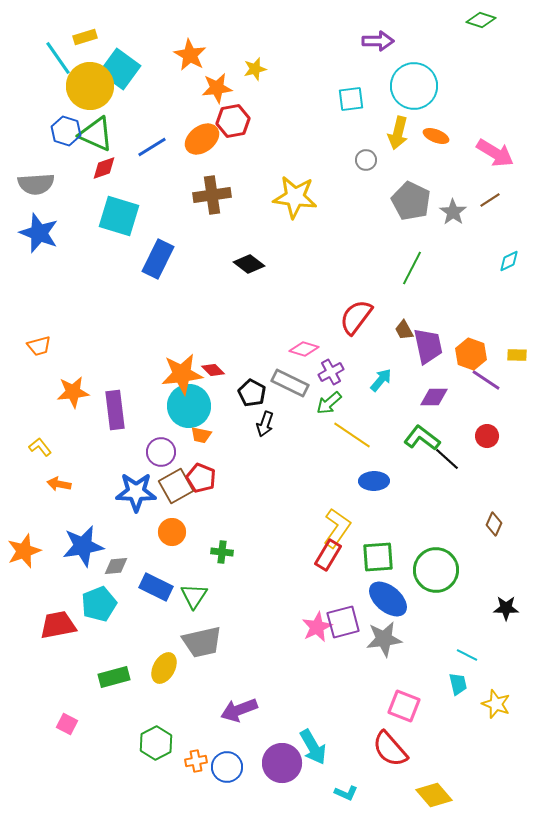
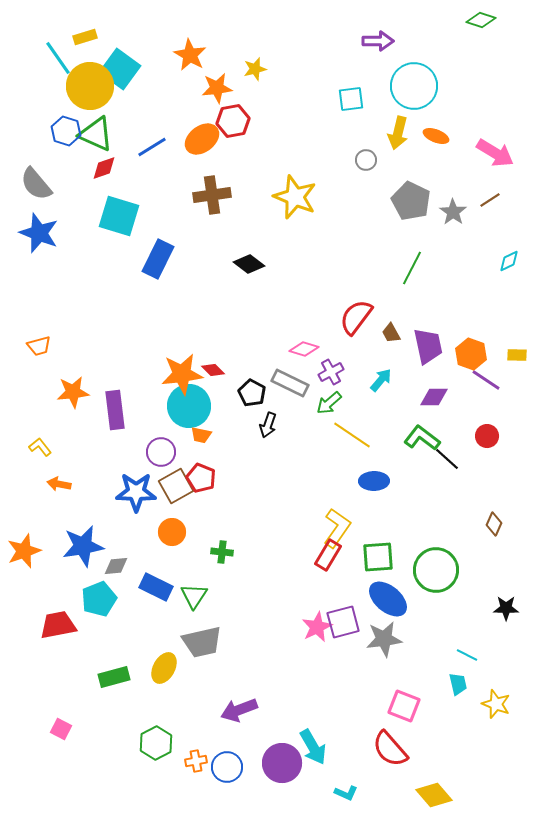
gray semicircle at (36, 184): rotated 54 degrees clockwise
yellow star at (295, 197): rotated 15 degrees clockwise
brown trapezoid at (404, 330): moved 13 px left, 3 px down
black arrow at (265, 424): moved 3 px right, 1 px down
cyan pentagon at (99, 604): moved 5 px up
pink square at (67, 724): moved 6 px left, 5 px down
